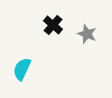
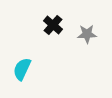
gray star: rotated 24 degrees counterclockwise
